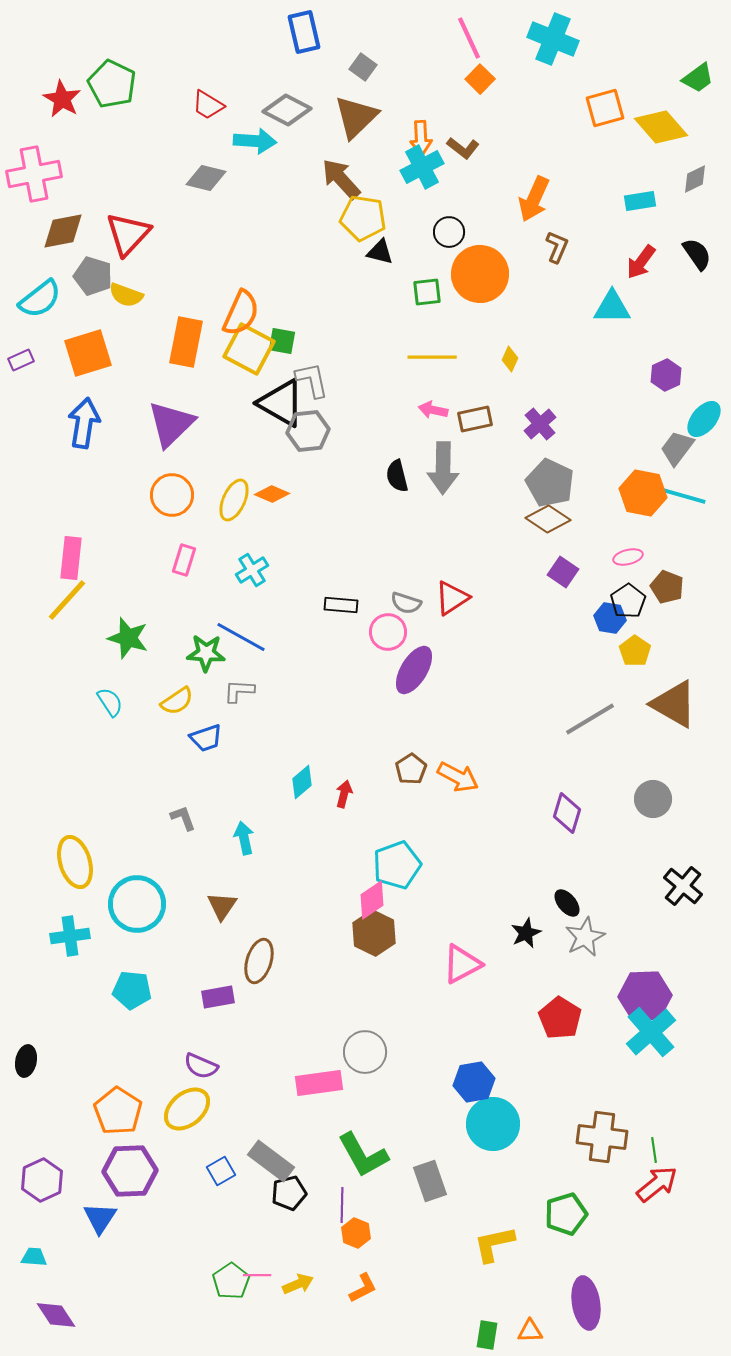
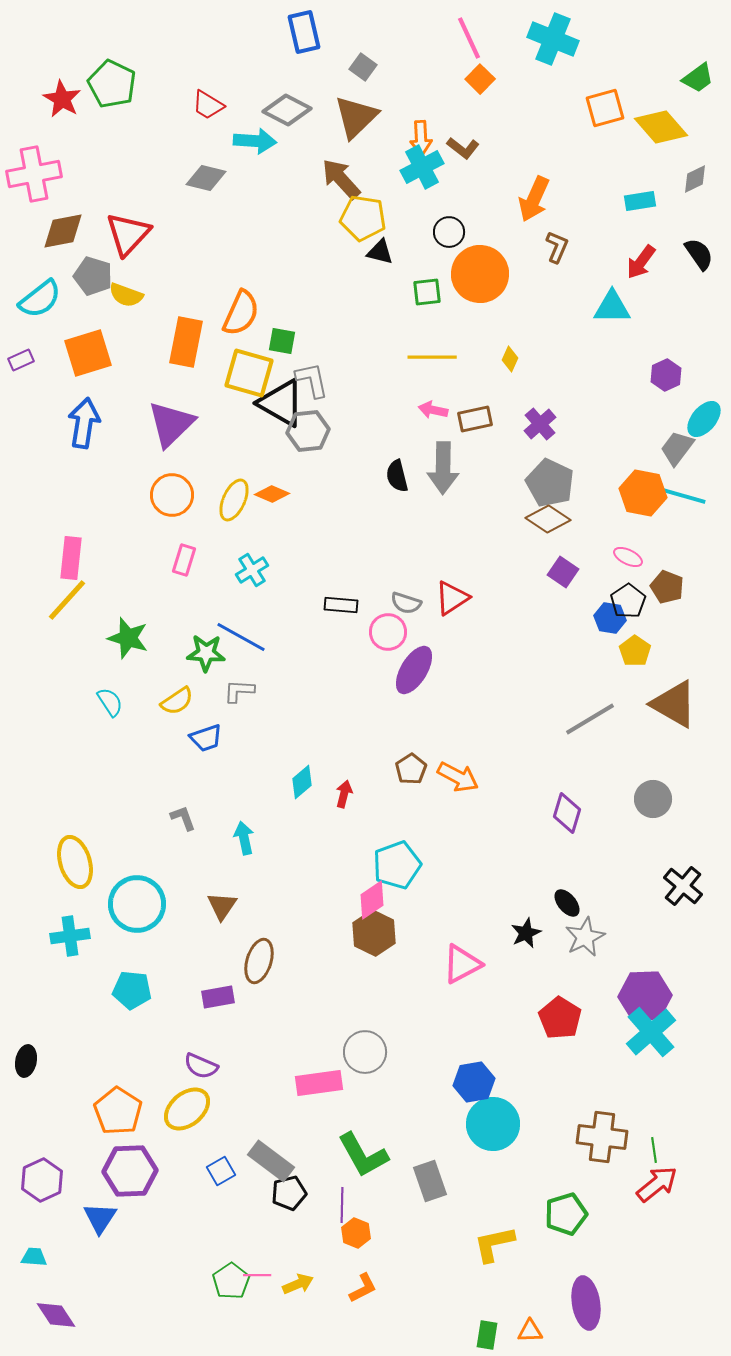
black semicircle at (697, 254): moved 2 px right
yellow square at (249, 349): moved 24 px down; rotated 12 degrees counterclockwise
pink ellipse at (628, 557): rotated 40 degrees clockwise
